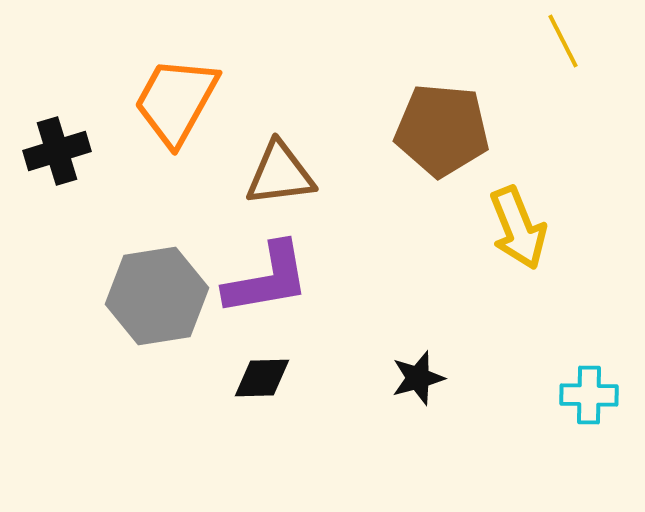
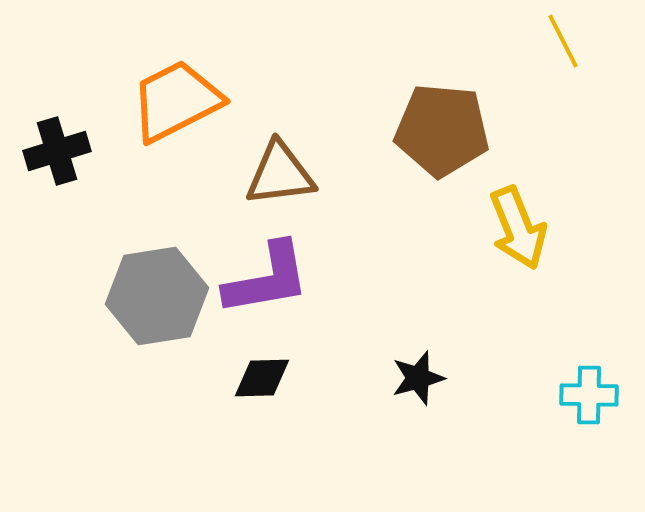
orange trapezoid: rotated 34 degrees clockwise
